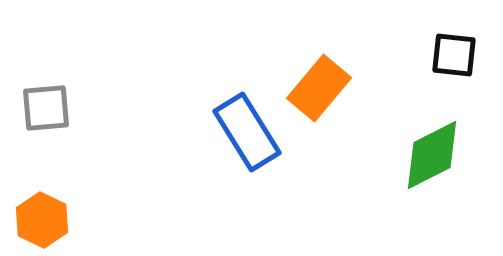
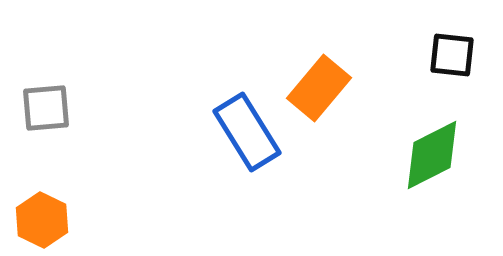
black square: moved 2 px left
